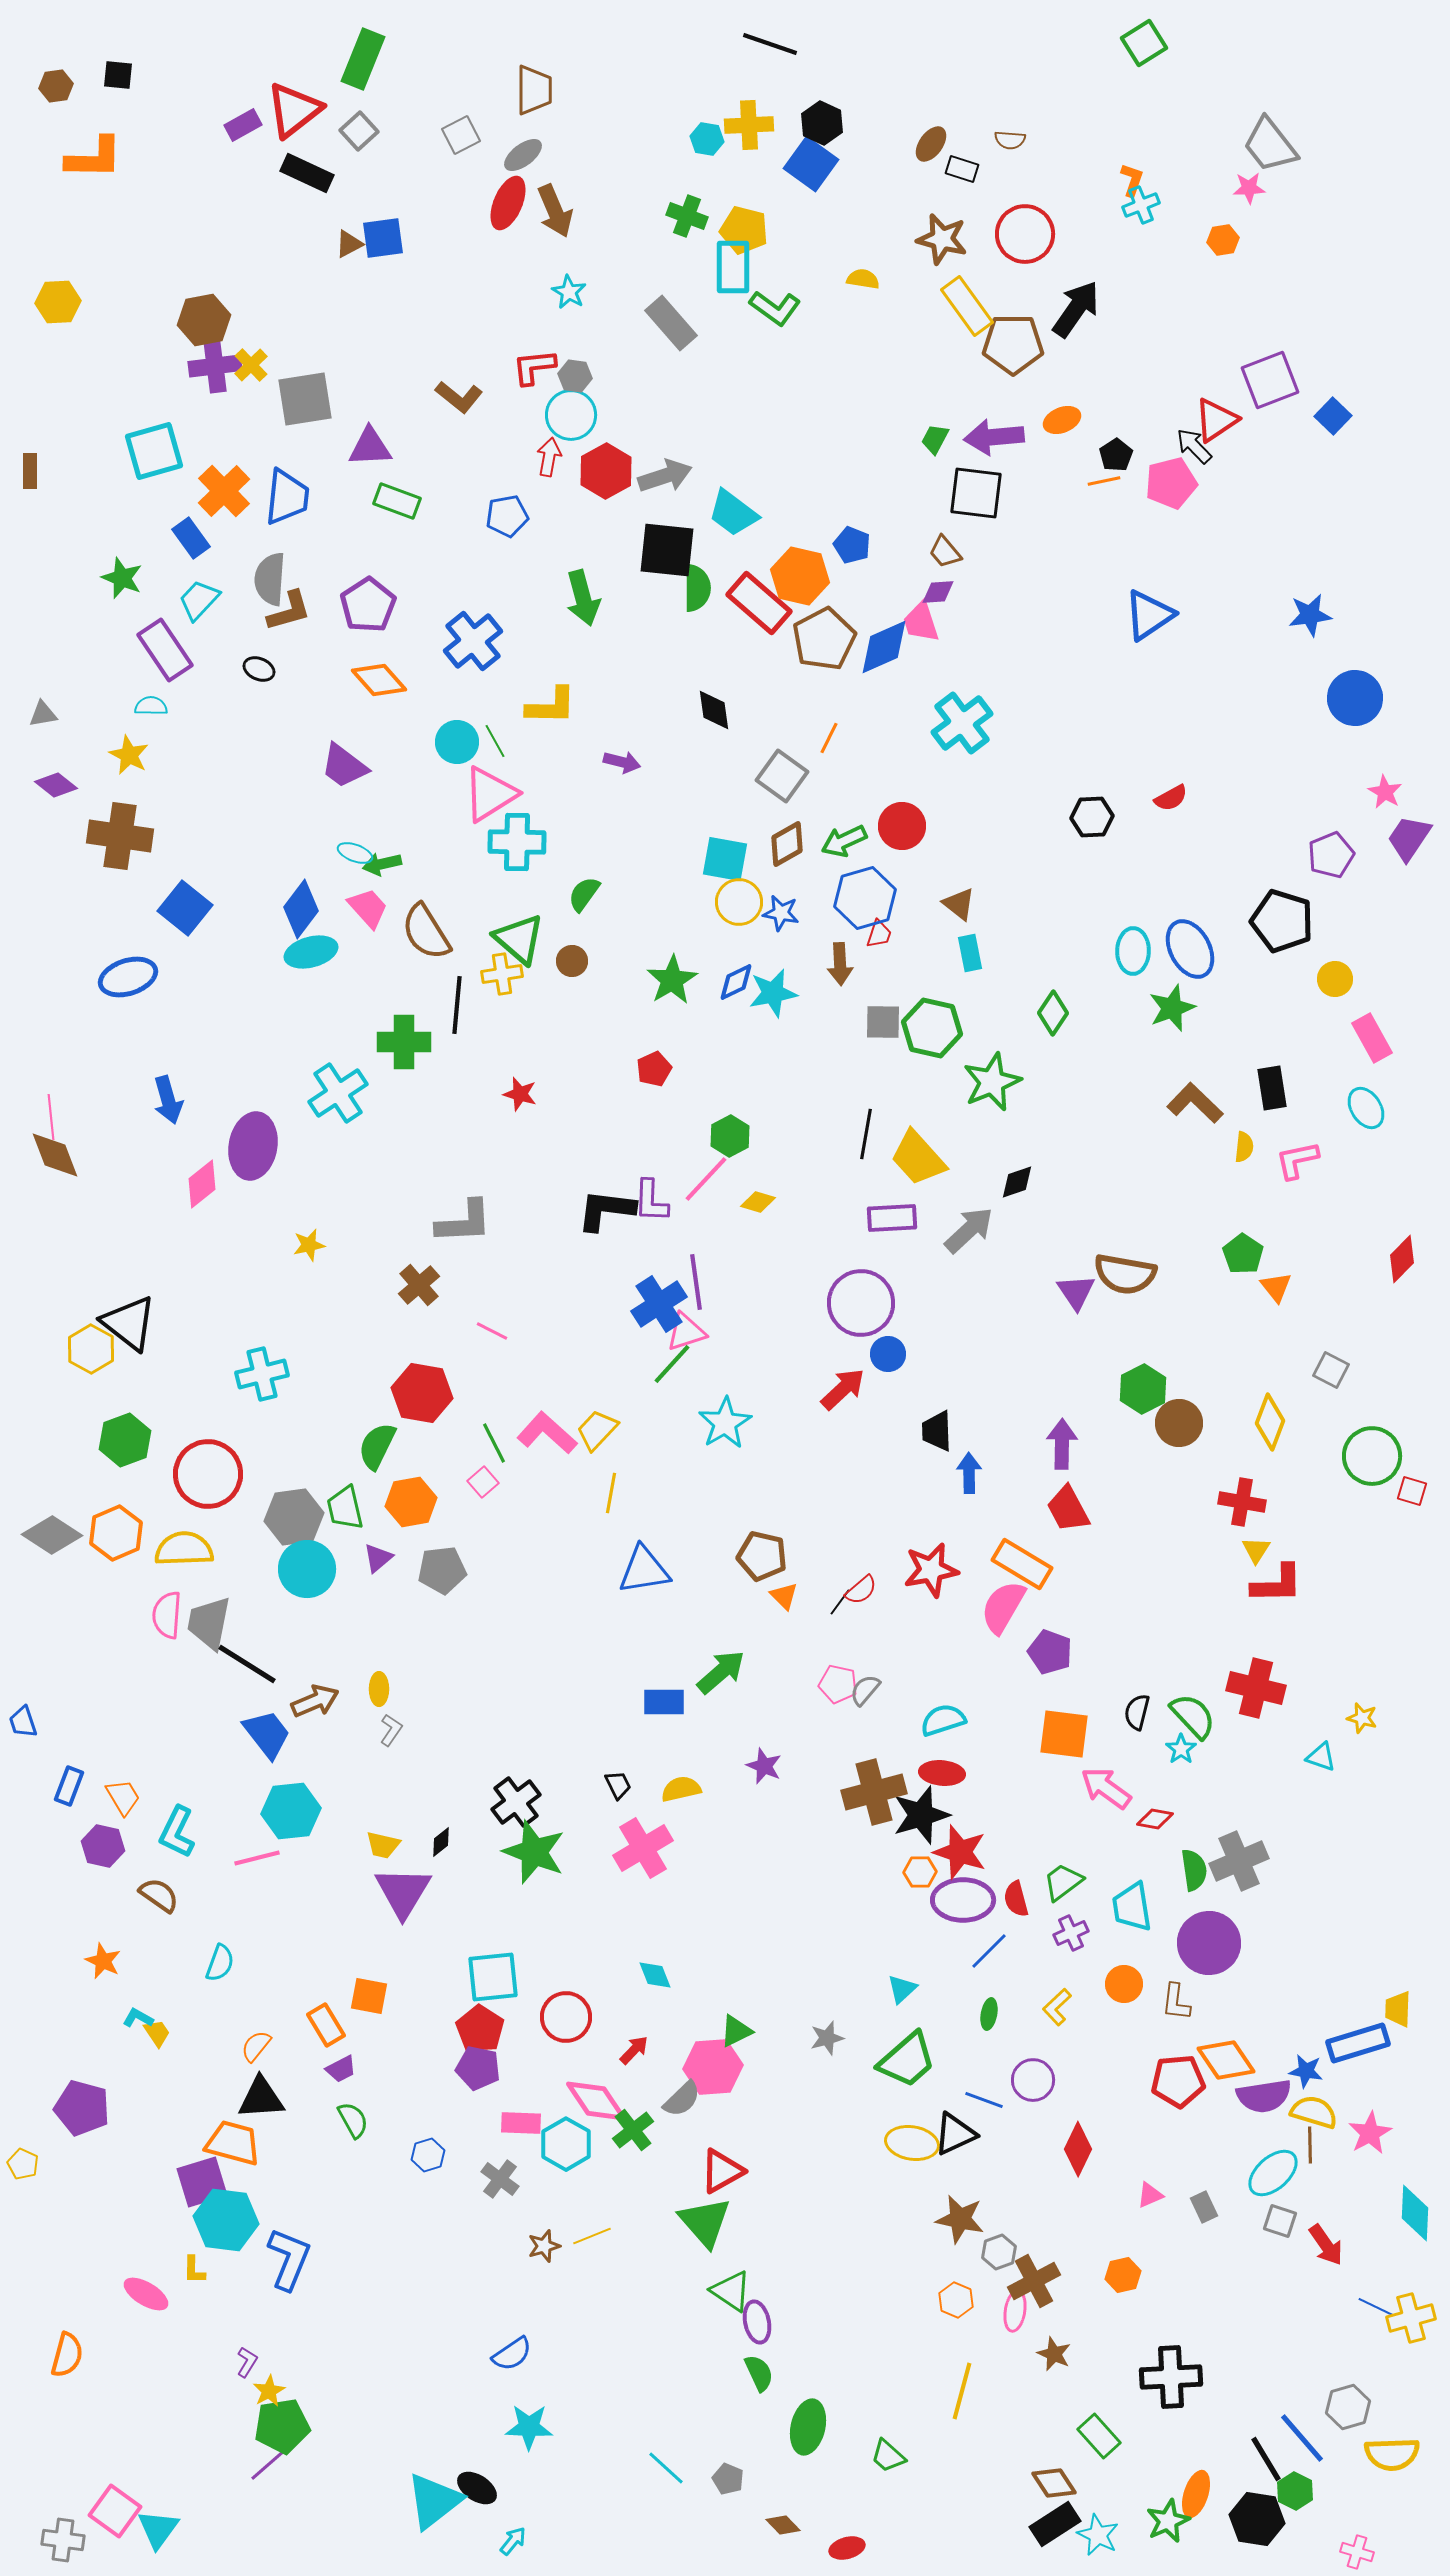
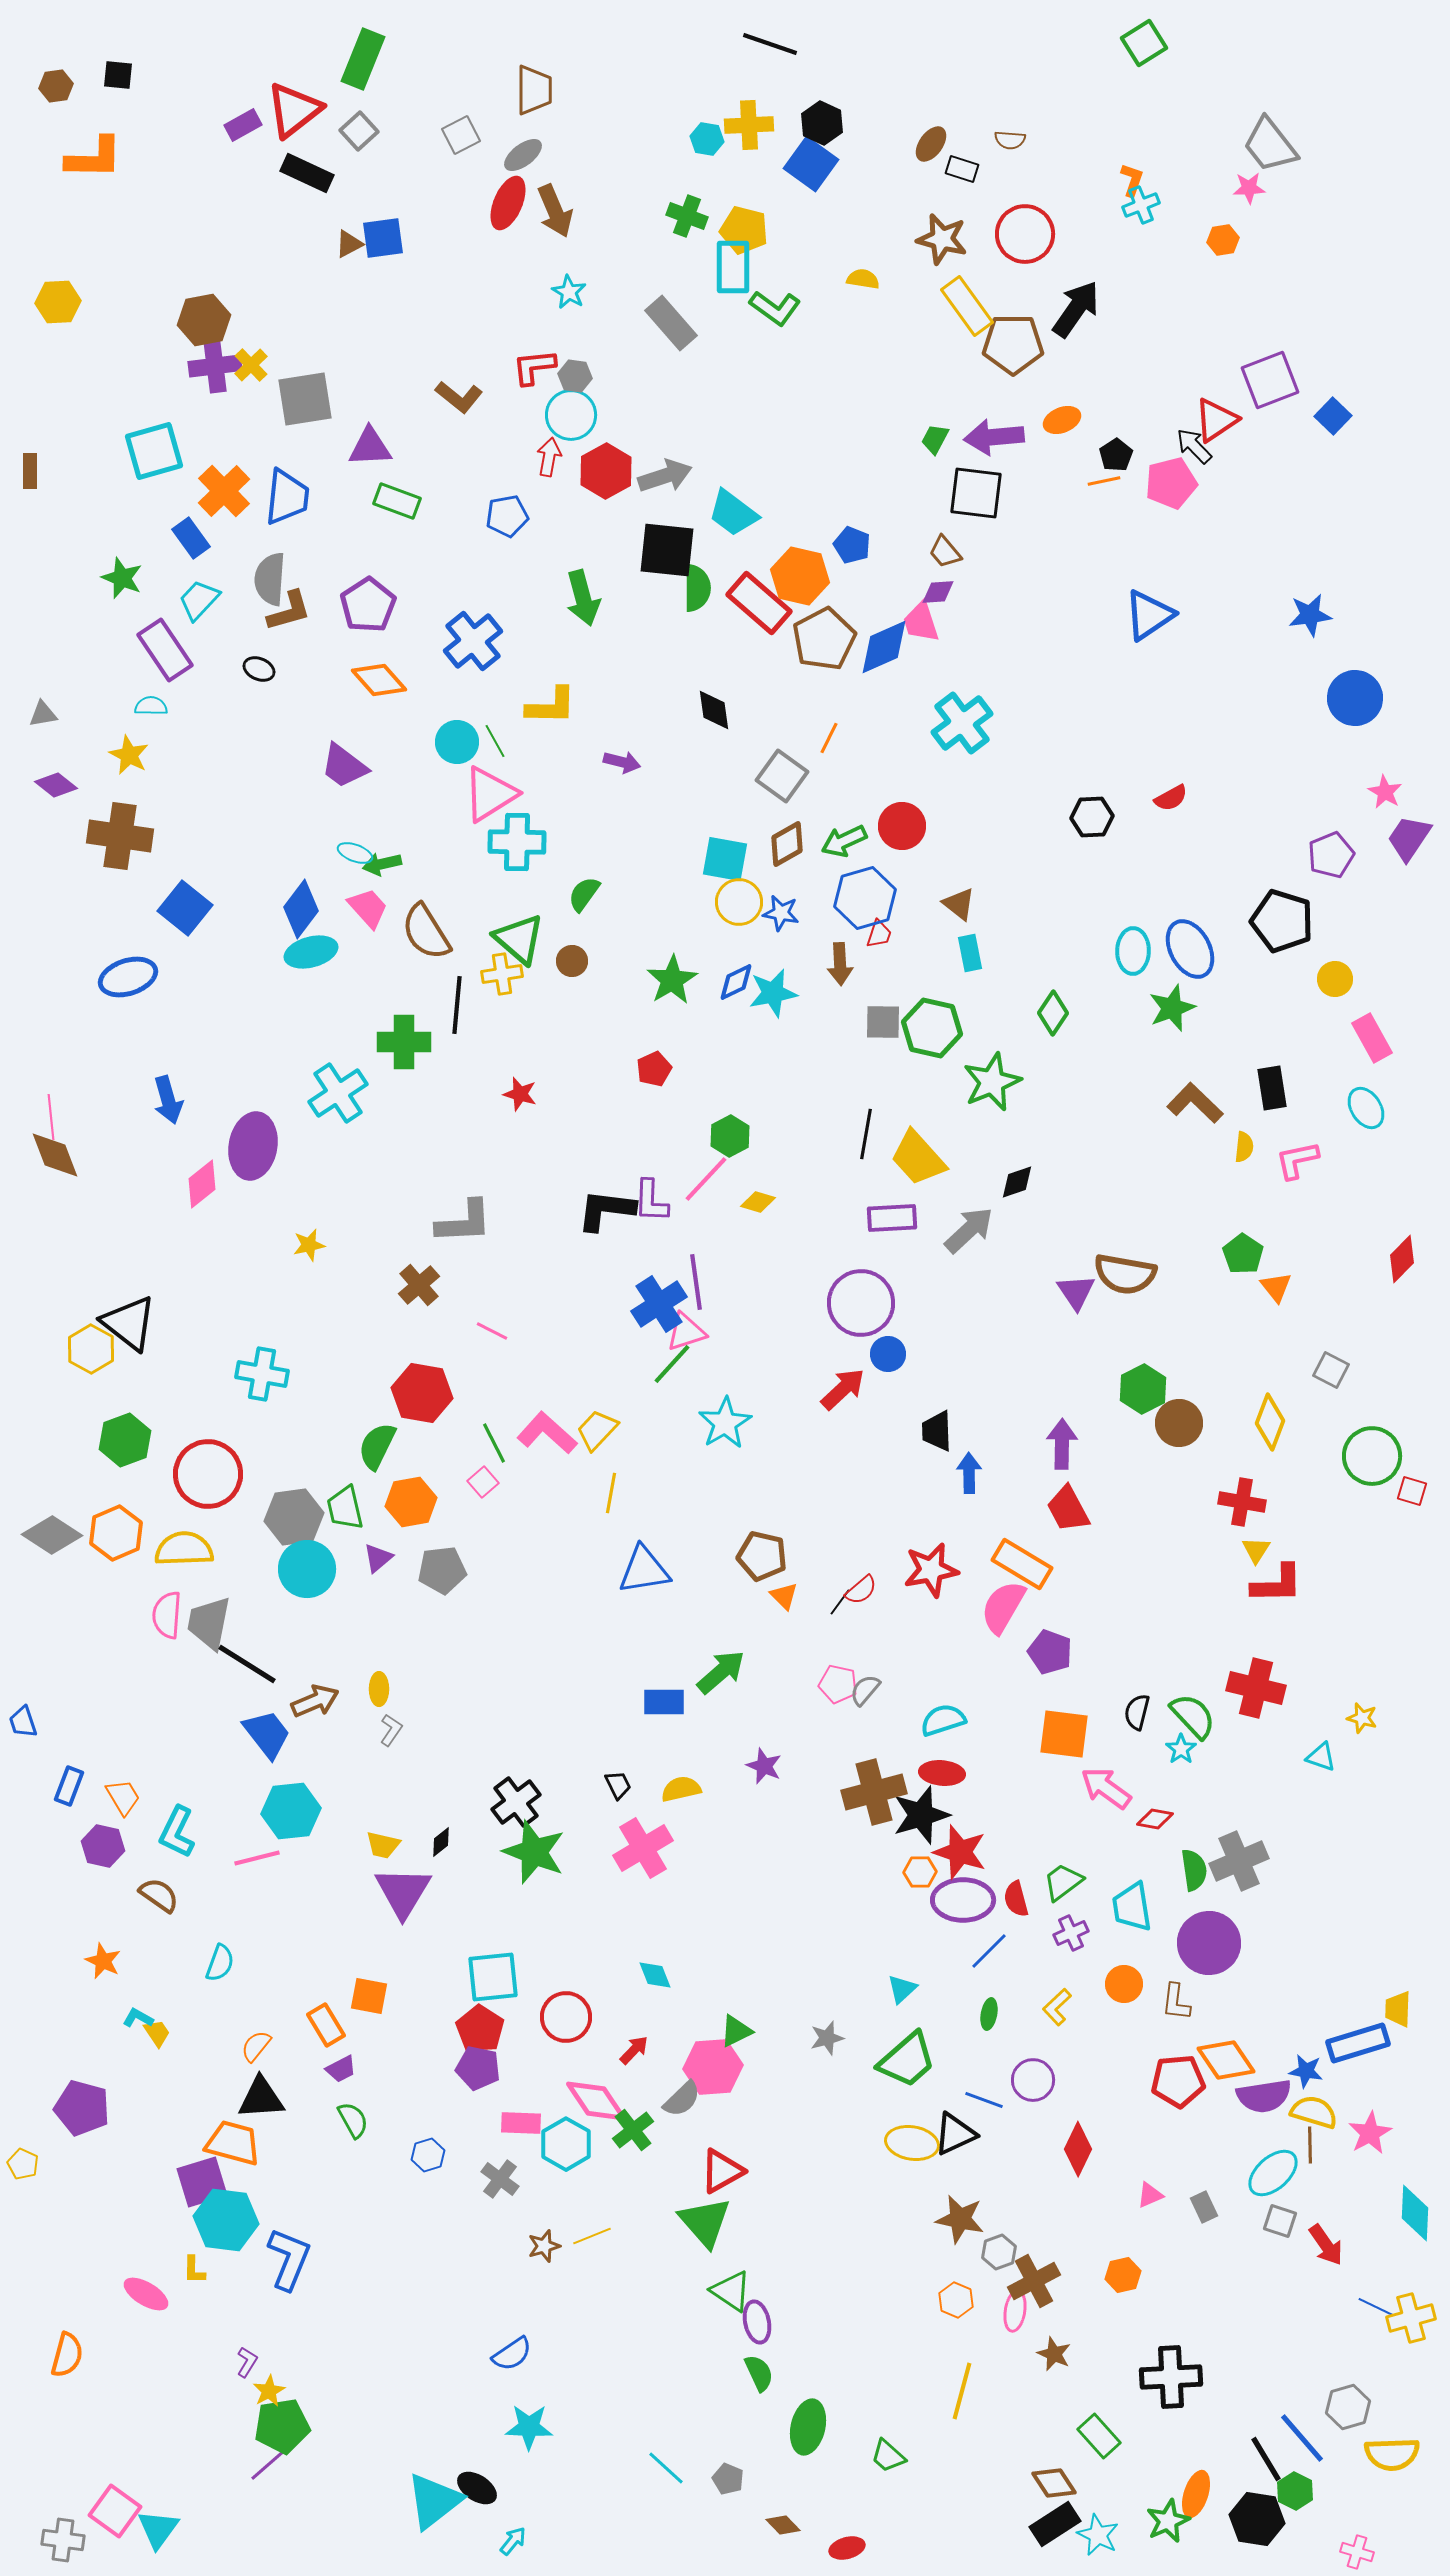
cyan cross at (262, 1374): rotated 24 degrees clockwise
